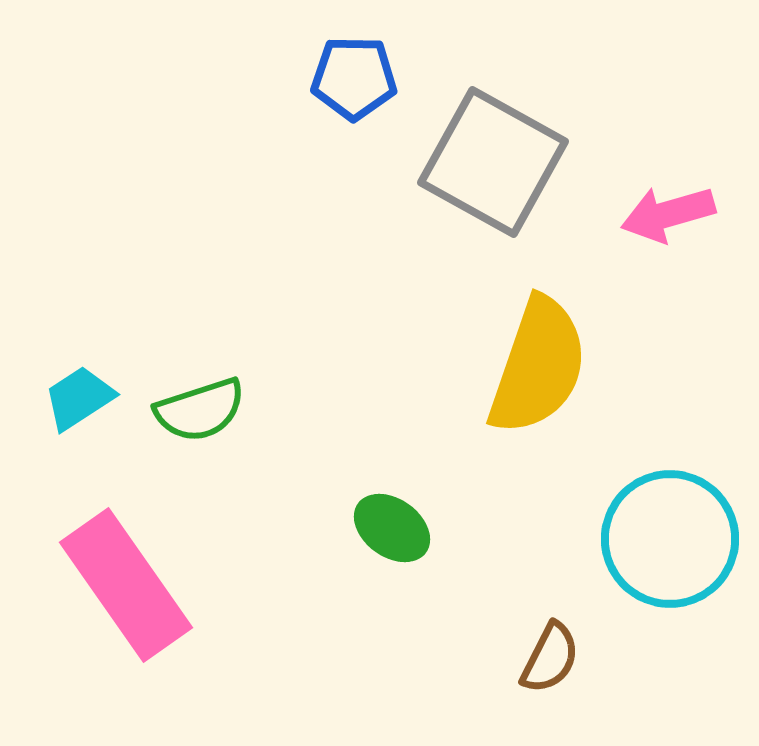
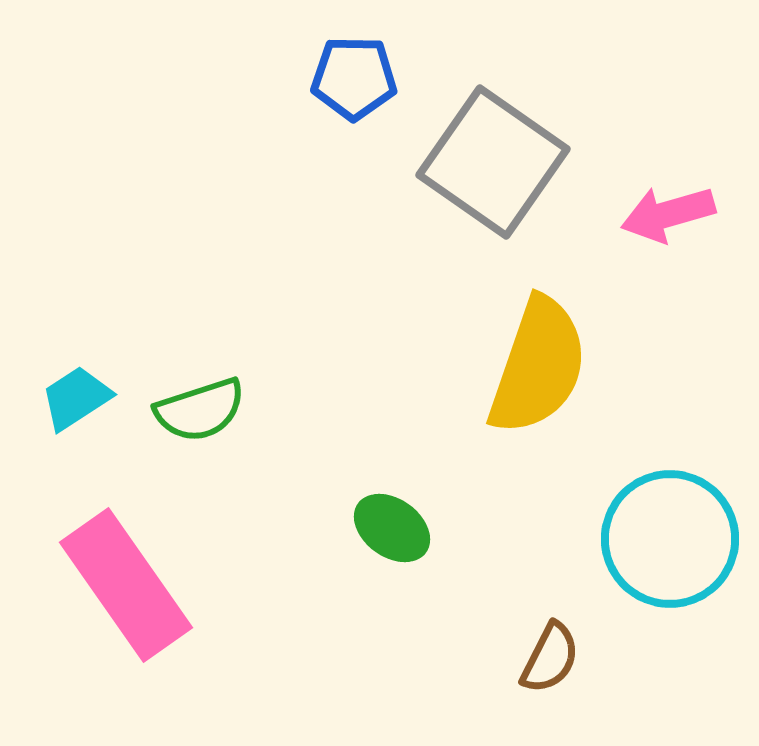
gray square: rotated 6 degrees clockwise
cyan trapezoid: moved 3 px left
